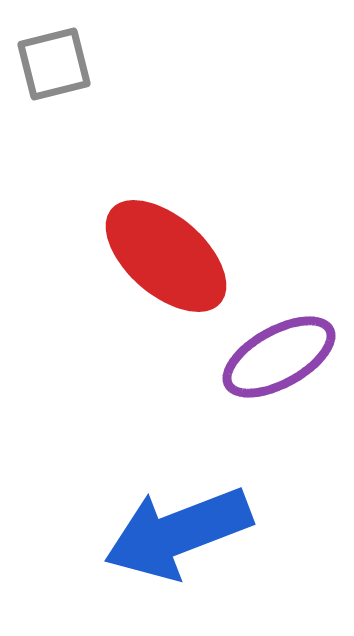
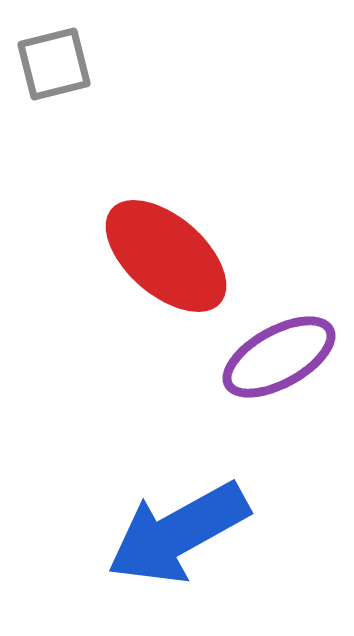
blue arrow: rotated 8 degrees counterclockwise
